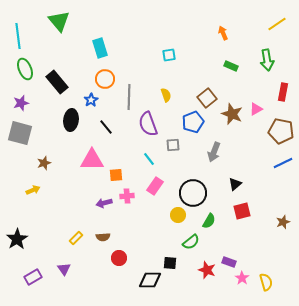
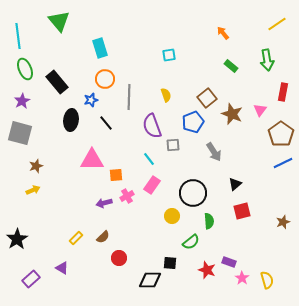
orange arrow at (223, 33): rotated 16 degrees counterclockwise
green rectangle at (231, 66): rotated 16 degrees clockwise
blue star at (91, 100): rotated 16 degrees clockwise
purple star at (21, 103): moved 1 px right, 2 px up; rotated 14 degrees counterclockwise
pink triangle at (256, 109): moved 4 px right, 1 px down; rotated 24 degrees counterclockwise
purple semicircle at (148, 124): moved 4 px right, 2 px down
black line at (106, 127): moved 4 px up
brown pentagon at (281, 131): moved 3 px down; rotated 25 degrees clockwise
gray arrow at (214, 152): rotated 54 degrees counterclockwise
brown star at (44, 163): moved 8 px left, 3 px down
pink rectangle at (155, 186): moved 3 px left, 1 px up
pink cross at (127, 196): rotated 24 degrees counterclockwise
yellow circle at (178, 215): moved 6 px left, 1 px down
green semicircle at (209, 221): rotated 35 degrees counterclockwise
brown semicircle at (103, 237): rotated 40 degrees counterclockwise
purple triangle at (64, 269): moved 2 px left, 1 px up; rotated 24 degrees counterclockwise
purple rectangle at (33, 277): moved 2 px left, 2 px down; rotated 12 degrees counterclockwise
yellow semicircle at (266, 282): moved 1 px right, 2 px up
